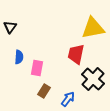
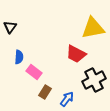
red trapezoid: rotated 75 degrees counterclockwise
pink rectangle: moved 3 px left, 4 px down; rotated 63 degrees counterclockwise
black cross: moved 1 px right, 1 px down; rotated 20 degrees clockwise
brown rectangle: moved 1 px right, 1 px down
blue arrow: moved 1 px left
